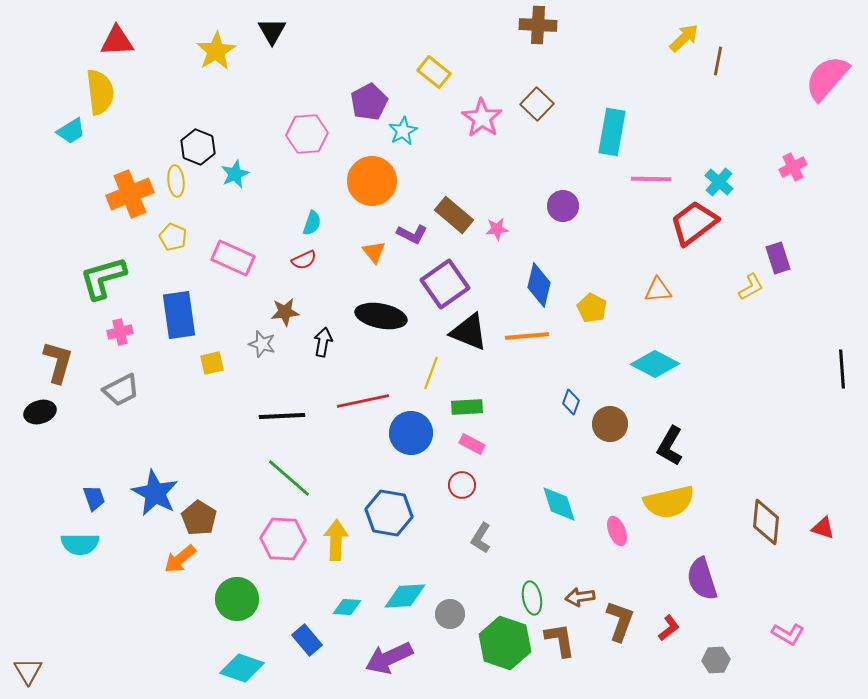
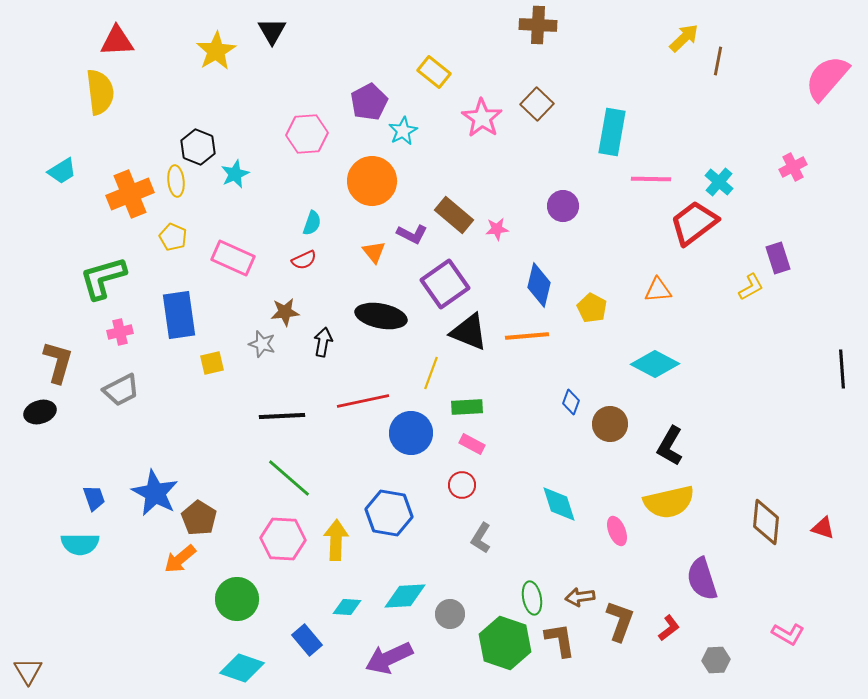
cyan trapezoid at (71, 131): moved 9 px left, 40 px down
